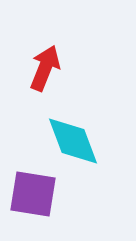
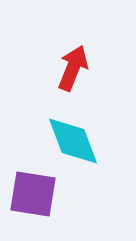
red arrow: moved 28 px right
